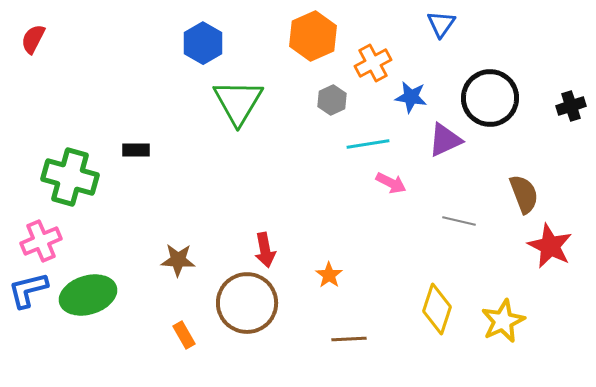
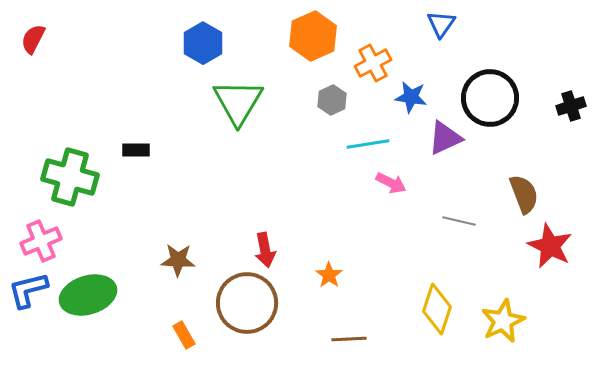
purple triangle: moved 2 px up
